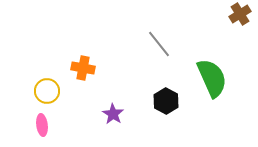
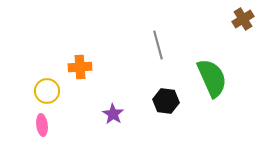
brown cross: moved 3 px right, 5 px down
gray line: moved 1 px left, 1 px down; rotated 24 degrees clockwise
orange cross: moved 3 px left, 1 px up; rotated 15 degrees counterclockwise
black hexagon: rotated 20 degrees counterclockwise
